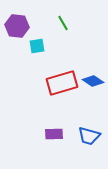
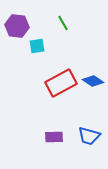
red rectangle: moved 1 px left; rotated 12 degrees counterclockwise
purple rectangle: moved 3 px down
